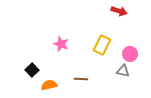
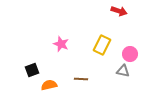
black square: rotated 24 degrees clockwise
